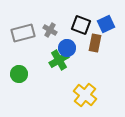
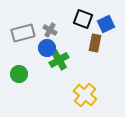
black square: moved 2 px right, 6 px up
blue circle: moved 20 px left
